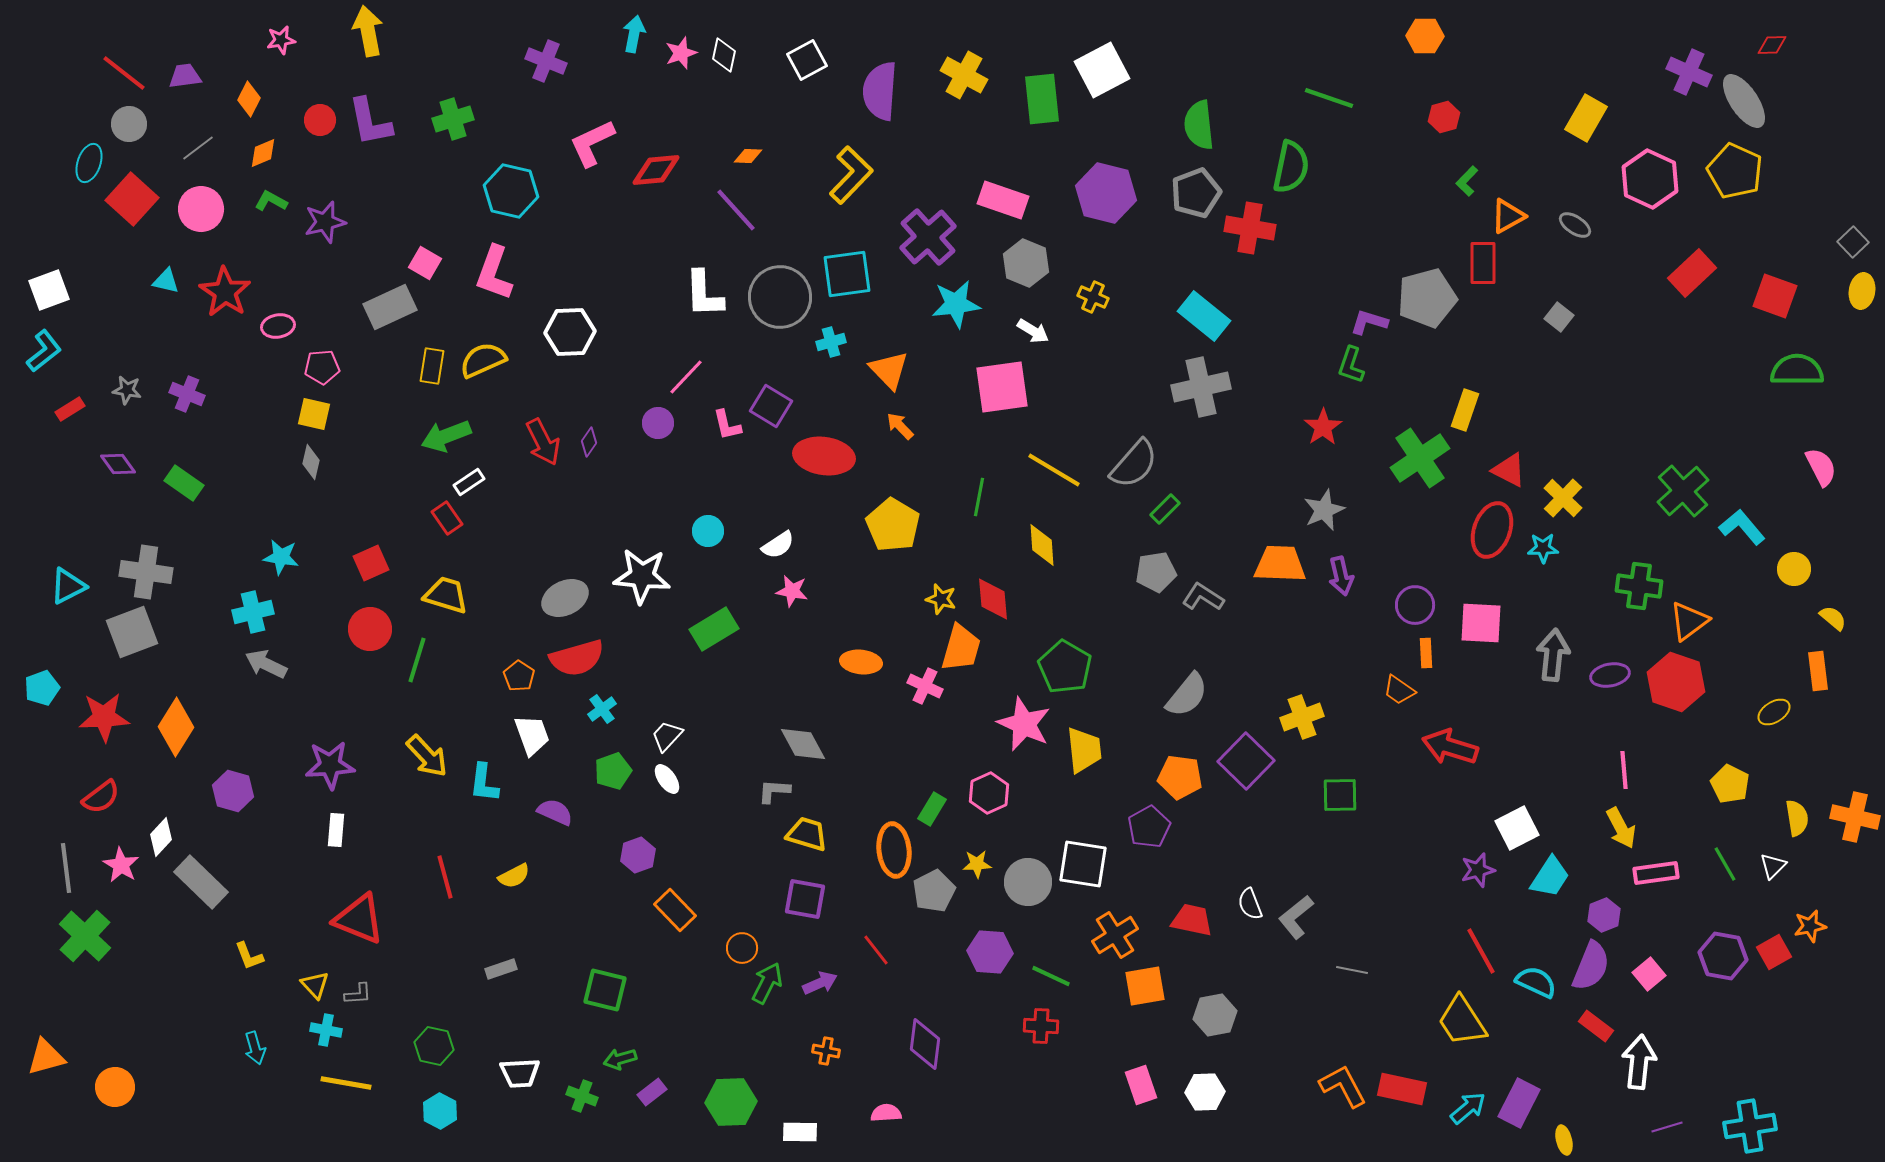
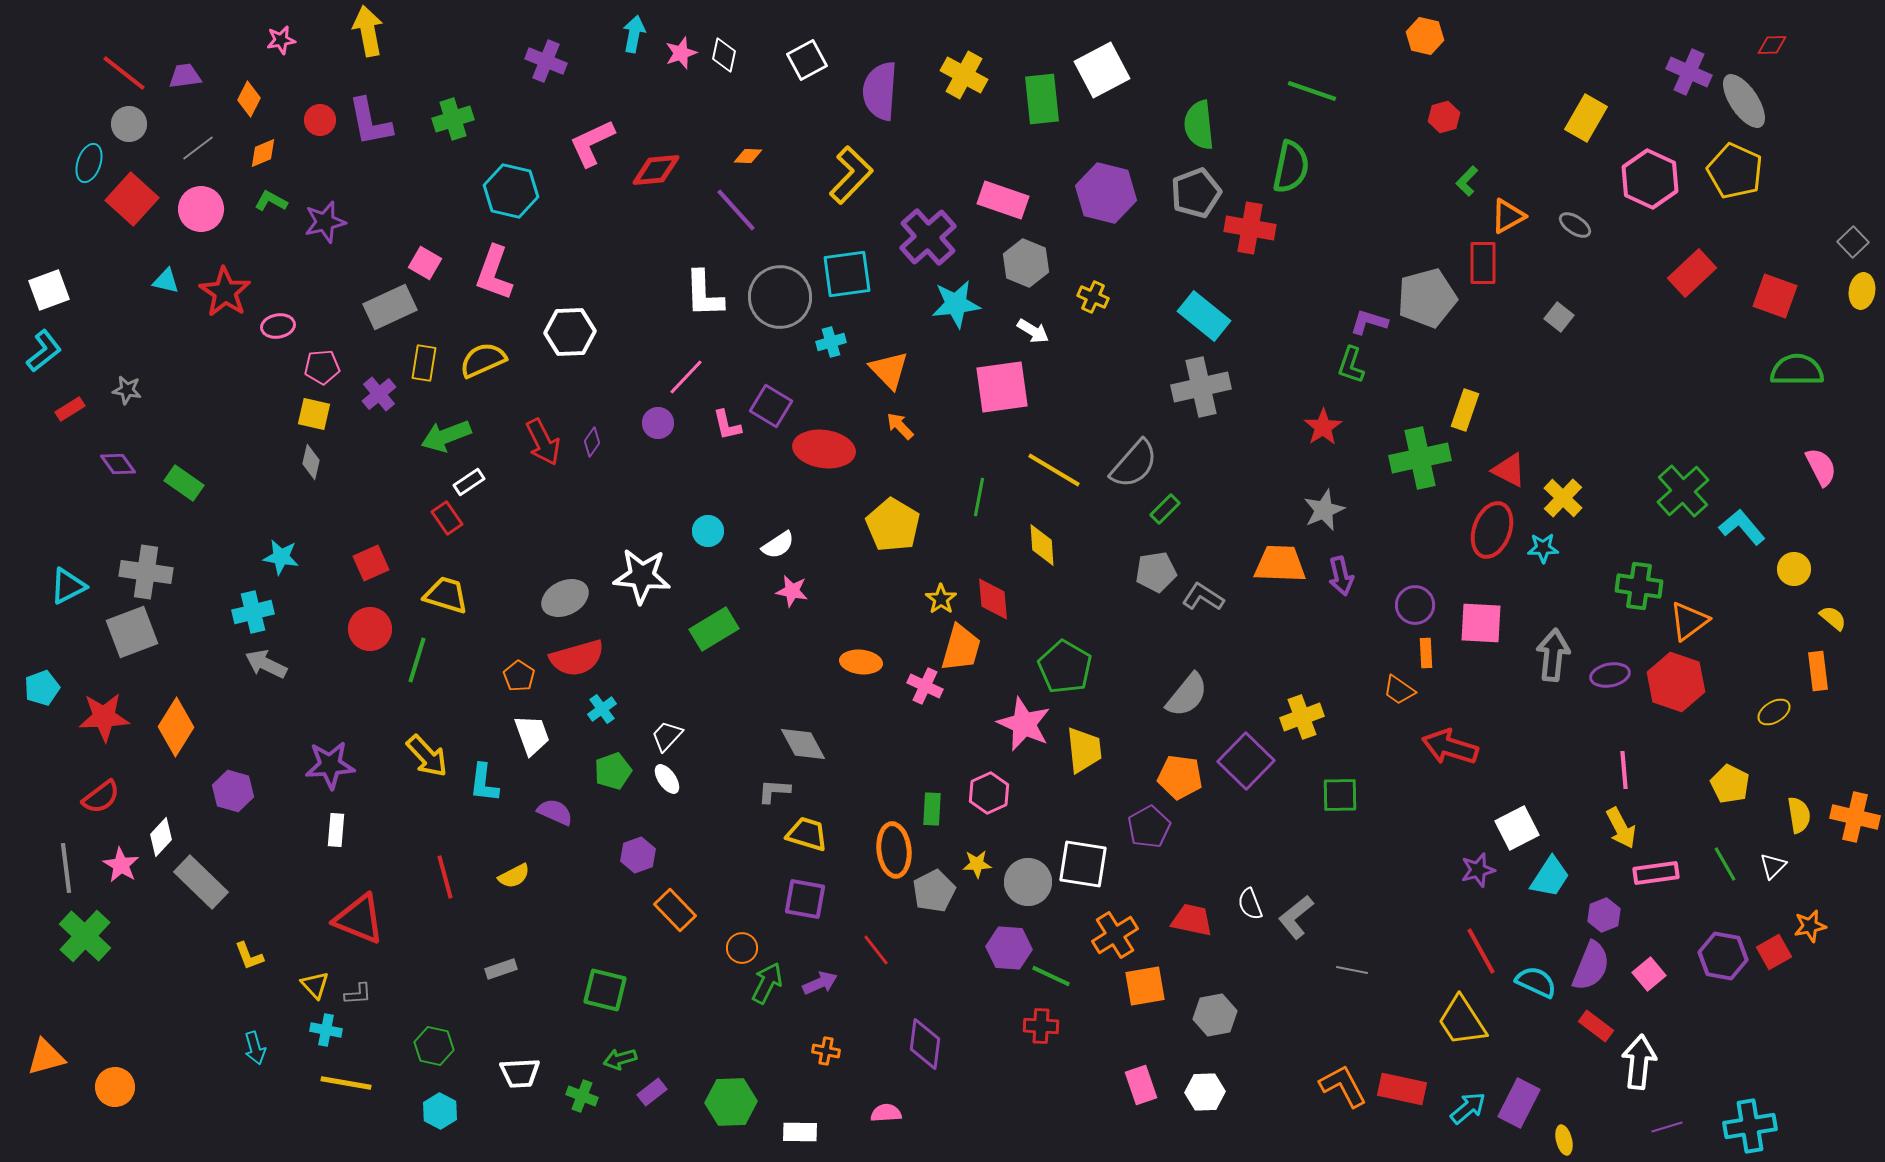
orange hexagon at (1425, 36): rotated 12 degrees clockwise
green line at (1329, 98): moved 17 px left, 7 px up
yellow rectangle at (432, 366): moved 8 px left, 3 px up
purple cross at (187, 394): moved 192 px right; rotated 28 degrees clockwise
purple diamond at (589, 442): moved 3 px right
red ellipse at (824, 456): moved 7 px up
green cross at (1420, 458): rotated 22 degrees clockwise
yellow star at (941, 599): rotated 20 degrees clockwise
green rectangle at (932, 809): rotated 28 degrees counterclockwise
yellow semicircle at (1797, 818): moved 2 px right, 3 px up
purple hexagon at (990, 952): moved 19 px right, 4 px up
